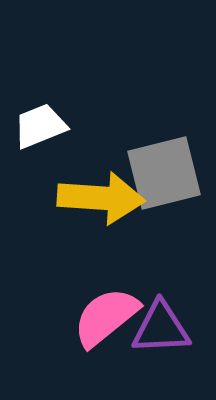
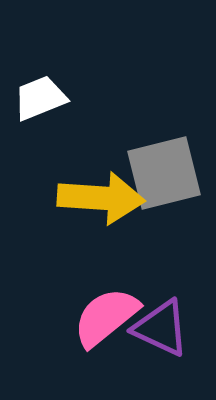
white trapezoid: moved 28 px up
purple triangle: rotated 28 degrees clockwise
